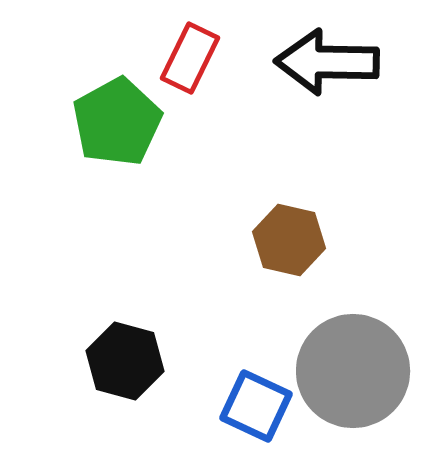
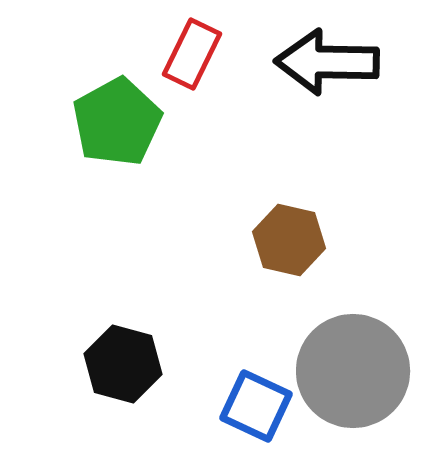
red rectangle: moved 2 px right, 4 px up
black hexagon: moved 2 px left, 3 px down
